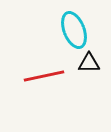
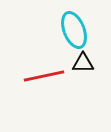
black triangle: moved 6 px left
